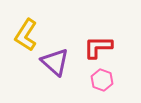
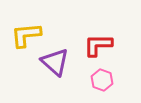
yellow L-shape: rotated 52 degrees clockwise
red L-shape: moved 2 px up
